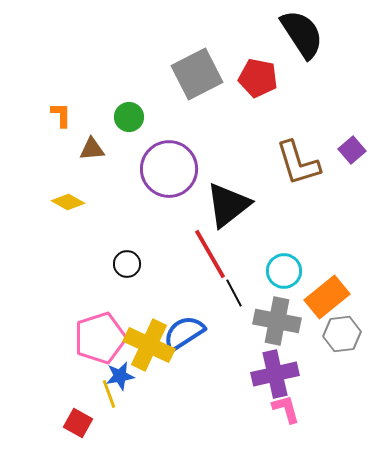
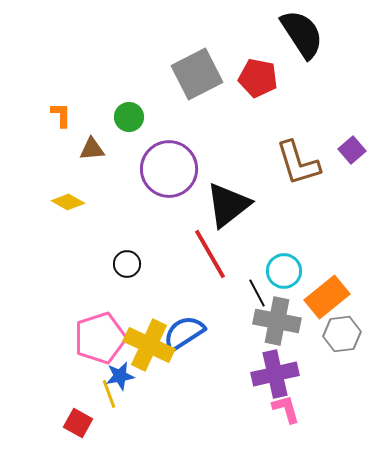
black line: moved 23 px right
